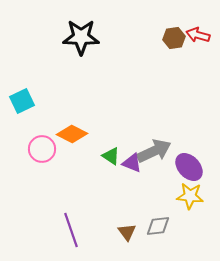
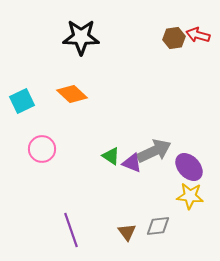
orange diamond: moved 40 px up; rotated 16 degrees clockwise
